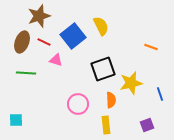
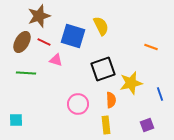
blue square: rotated 35 degrees counterclockwise
brown ellipse: rotated 10 degrees clockwise
